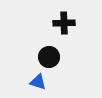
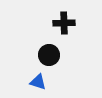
black circle: moved 2 px up
